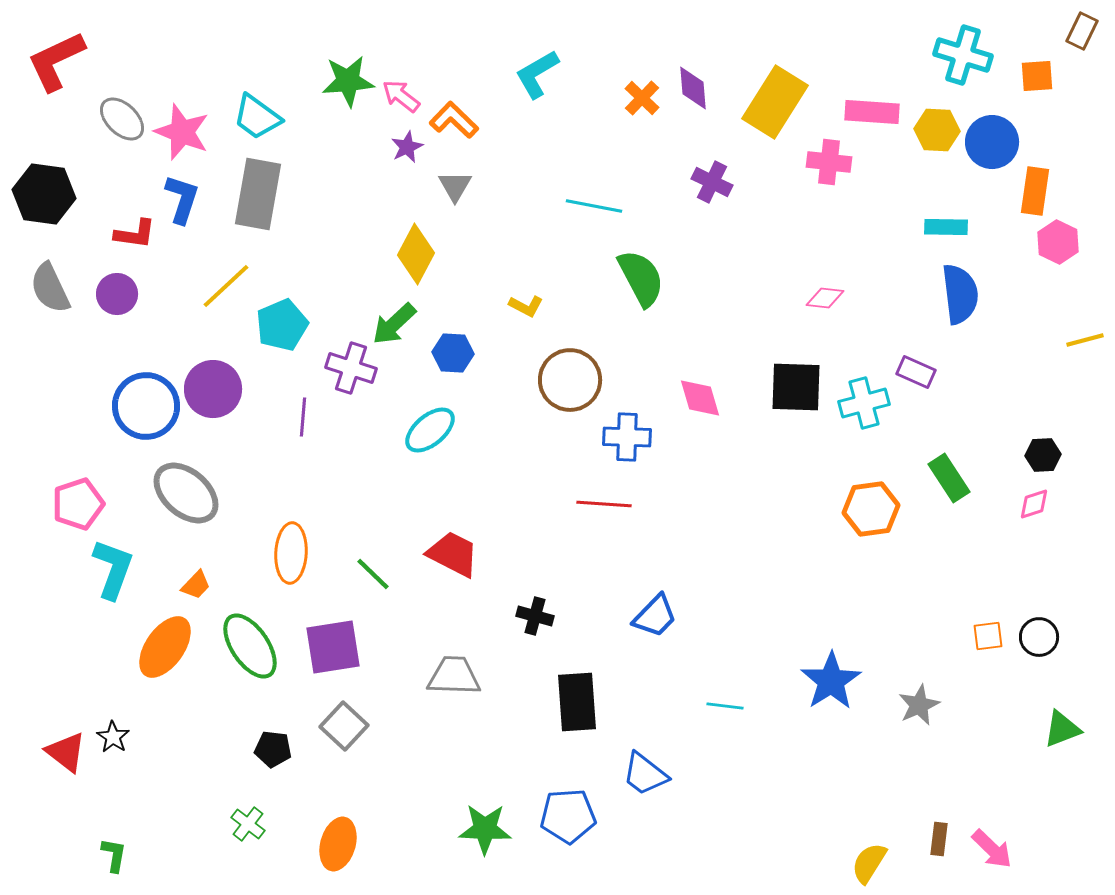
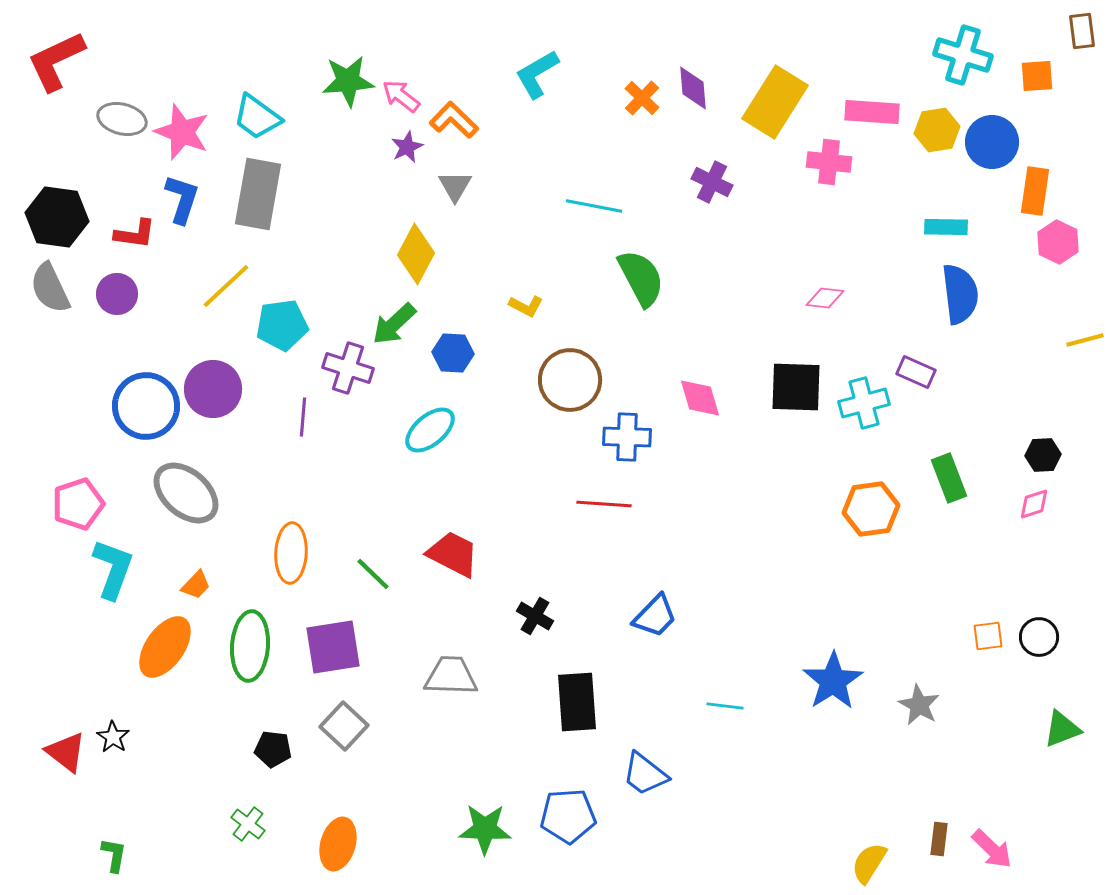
brown rectangle at (1082, 31): rotated 33 degrees counterclockwise
gray ellipse at (122, 119): rotated 30 degrees counterclockwise
yellow hexagon at (937, 130): rotated 12 degrees counterclockwise
black hexagon at (44, 194): moved 13 px right, 23 px down
cyan pentagon at (282, 325): rotated 15 degrees clockwise
purple cross at (351, 368): moved 3 px left
green rectangle at (949, 478): rotated 12 degrees clockwise
black cross at (535, 616): rotated 15 degrees clockwise
green ellipse at (250, 646): rotated 38 degrees clockwise
gray trapezoid at (454, 676): moved 3 px left
blue star at (831, 681): moved 2 px right
gray star at (919, 705): rotated 18 degrees counterclockwise
